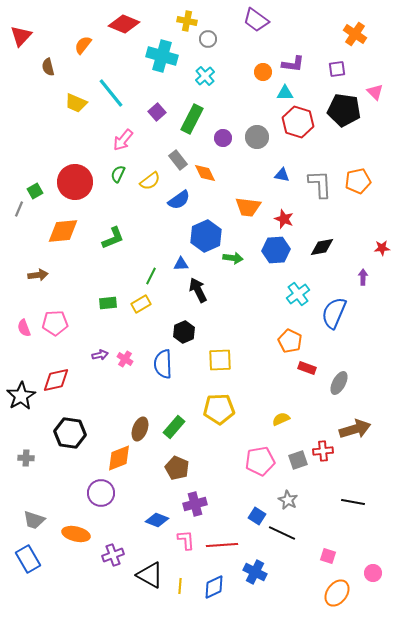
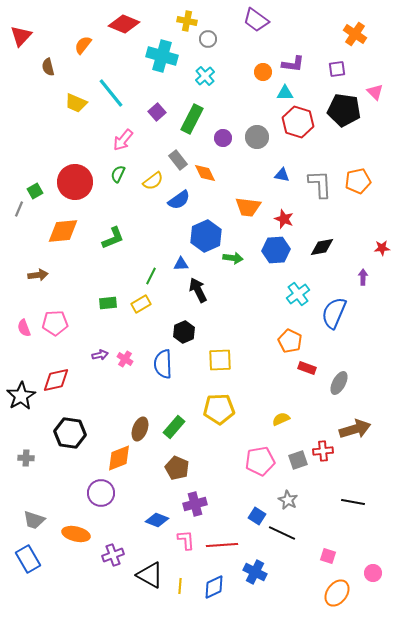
yellow semicircle at (150, 181): moved 3 px right
